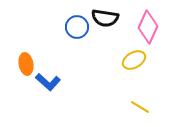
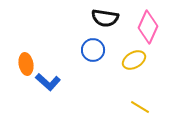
blue circle: moved 16 px right, 23 px down
